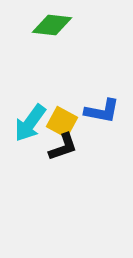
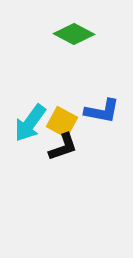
green diamond: moved 22 px right, 9 px down; rotated 21 degrees clockwise
